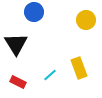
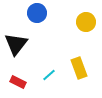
blue circle: moved 3 px right, 1 px down
yellow circle: moved 2 px down
black triangle: rotated 10 degrees clockwise
cyan line: moved 1 px left
